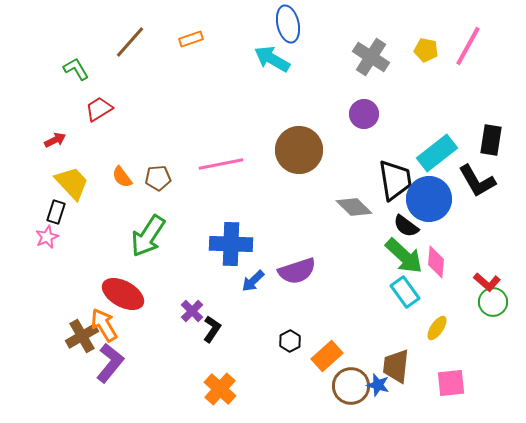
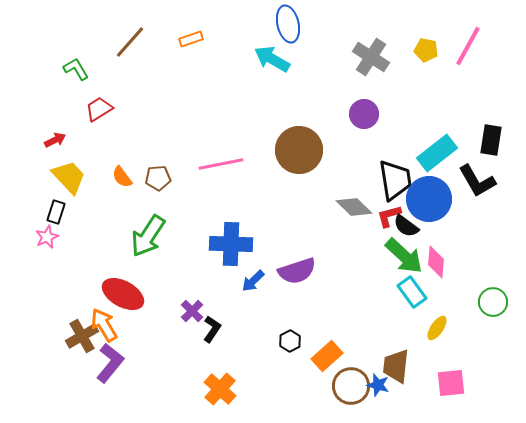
yellow trapezoid at (72, 183): moved 3 px left, 6 px up
red L-shape at (487, 282): moved 98 px left, 66 px up; rotated 124 degrees clockwise
cyan rectangle at (405, 292): moved 7 px right
